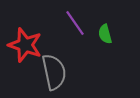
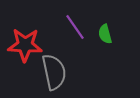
purple line: moved 4 px down
red star: rotated 16 degrees counterclockwise
